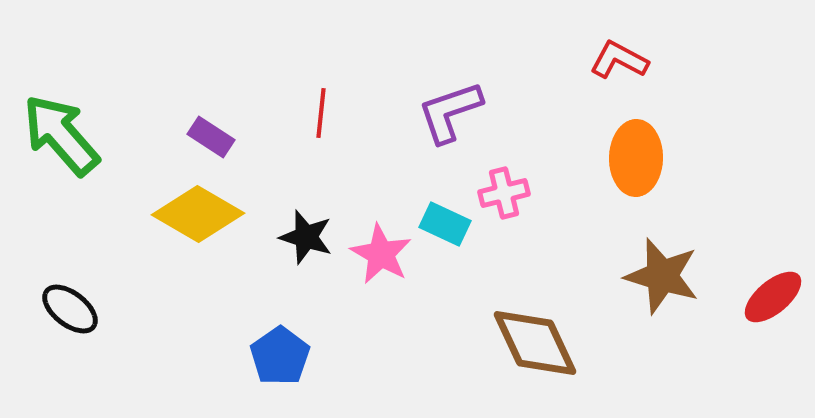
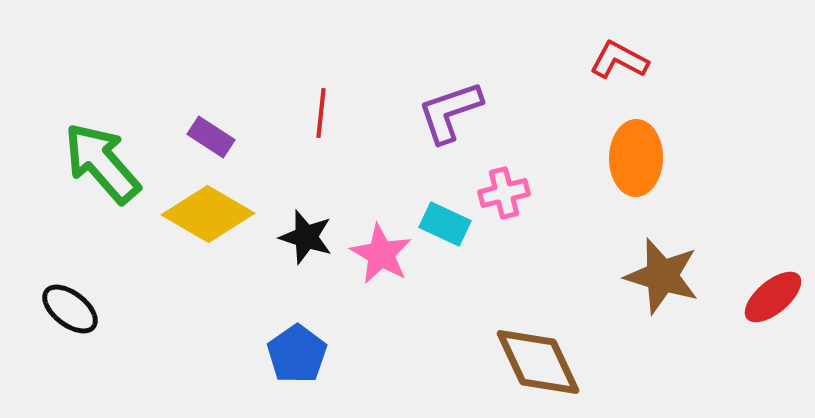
green arrow: moved 41 px right, 28 px down
yellow diamond: moved 10 px right
brown diamond: moved 3 px right, 19 px down
blue pentagon: moved 17 px right, 2 px up
